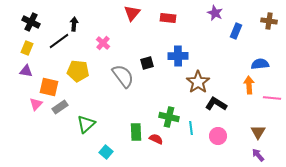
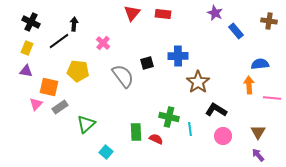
red rectangle: moved 5 px left, 4 px up
blue rectangle: rotated 63 degrees counterclockwise
black L-shape: moved 6 px down
cyan line: moved 1 px left, 1 px down
pink circle: moved 5 px right
